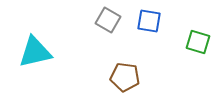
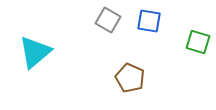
cyan triangle: rotated 27 degrees counterclockwise
brown pentagon: moved 5 px right, 1 px down; rotated 16 degrees clockwise
